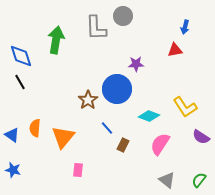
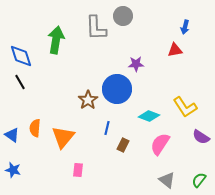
blue line: rotated 56 degrees clockwise
